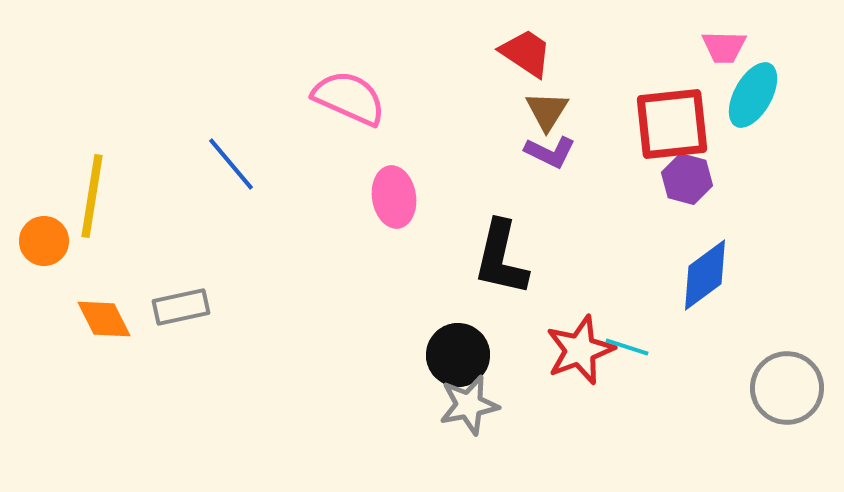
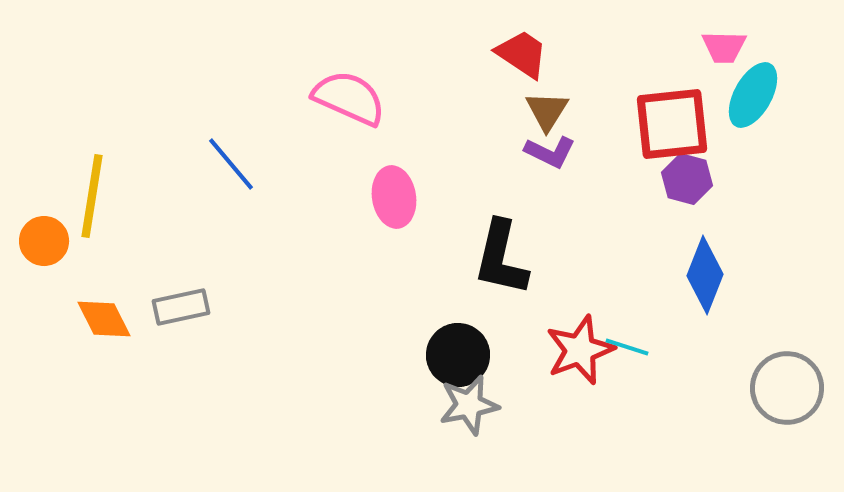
red trapezoid: moved 4 px left, 1 px down
blue diamond: rotated 32 degrees counterclockwise
